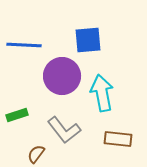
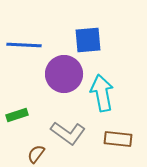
purple circle: moved 2 px right, 2 px up
gray L-shape: moved 4 px right, 3 px down; rotated 16 degrees counterclockwise
